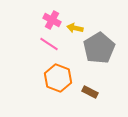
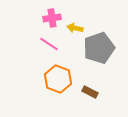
pink cross: moved 2 px up; rotated 36 degrees counterclockwise
gray pentagon: rotated 12 degrees clockwise
orange hexagon: moved 1 px down
